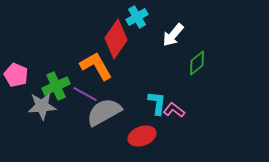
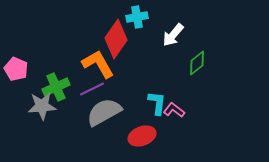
cyan cross: rotated 20 degrees clockwise
orange L-shape: moved 2 px right, 2 px up
pink pentagon: moved 6 px up
green cross: moved 1 px down
purple line: moved 7 px right, 5 px up; rotated 55 degrees counterclockwise
